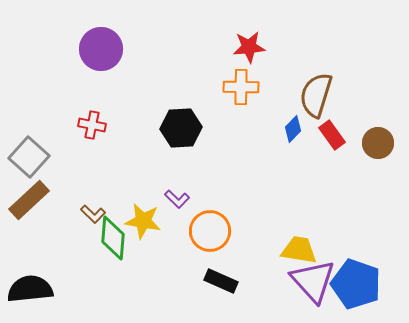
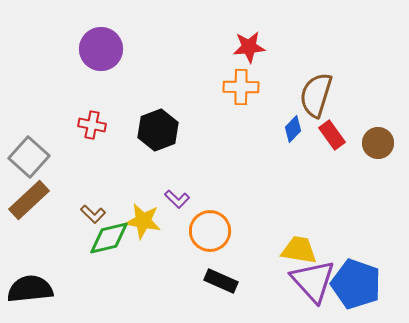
black hexagon: moved 23 px left, 2 px down; rotated 18 degrees counterclockwise
green diamond: moved 4 px left; rotated 72 degrees clockwise
